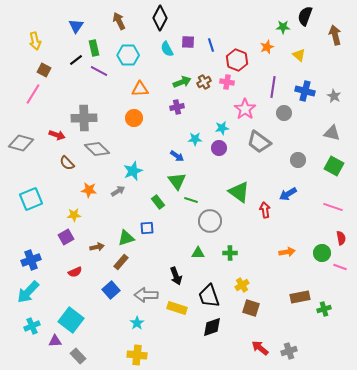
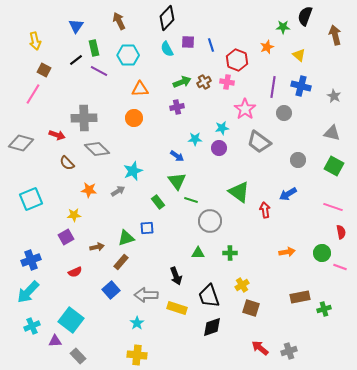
black diamond at (160, 18): moved 7 px right; rotated 15 degrees clockwise
blue cross at (305, 91): moved 4 px left, 5 px up
red semicircle at (341, 238): moved 6 px up
